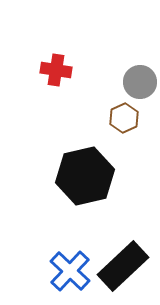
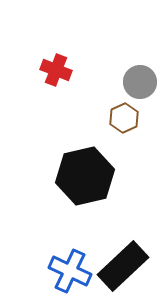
red cross: rotated 12 degrees clockwise
blue cross: rotated 18 degrees counterclockwise
